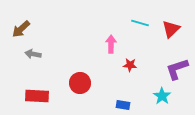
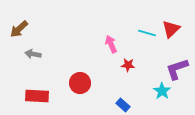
cyan line: moved 7 px right, 10 px down
brown arrow: moved 2 px left
pink arrow: rotated 24 degrees counterclockwise
red star: moved 2 px left
cyan star: moved 5 px up
blue rectangle: rotated 32 degrees clockwise
